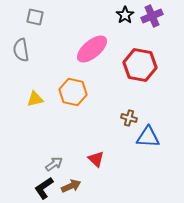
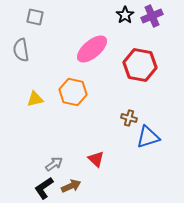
blue triangle: rotated 20 degrees counterclockwise
